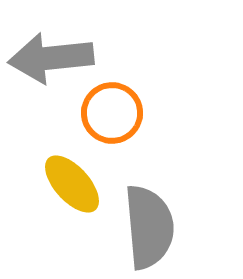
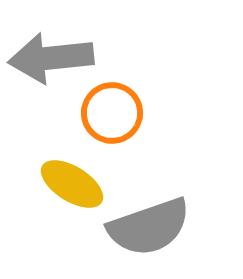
yellow ellipse: rotated 16 degrees counterclockwise
gray semicircle: rotated 76 degrees clockwise
